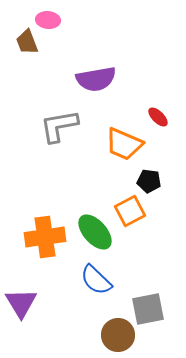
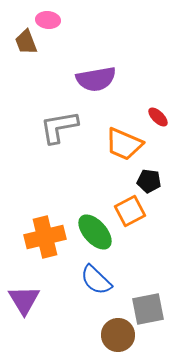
brown trapezoid: moved 1 px left
gray L-shape: moved 1 px down
orange cross: rotated 6 degrees counterclockwise
purple triangle: moved 3 px right, 3 px up
